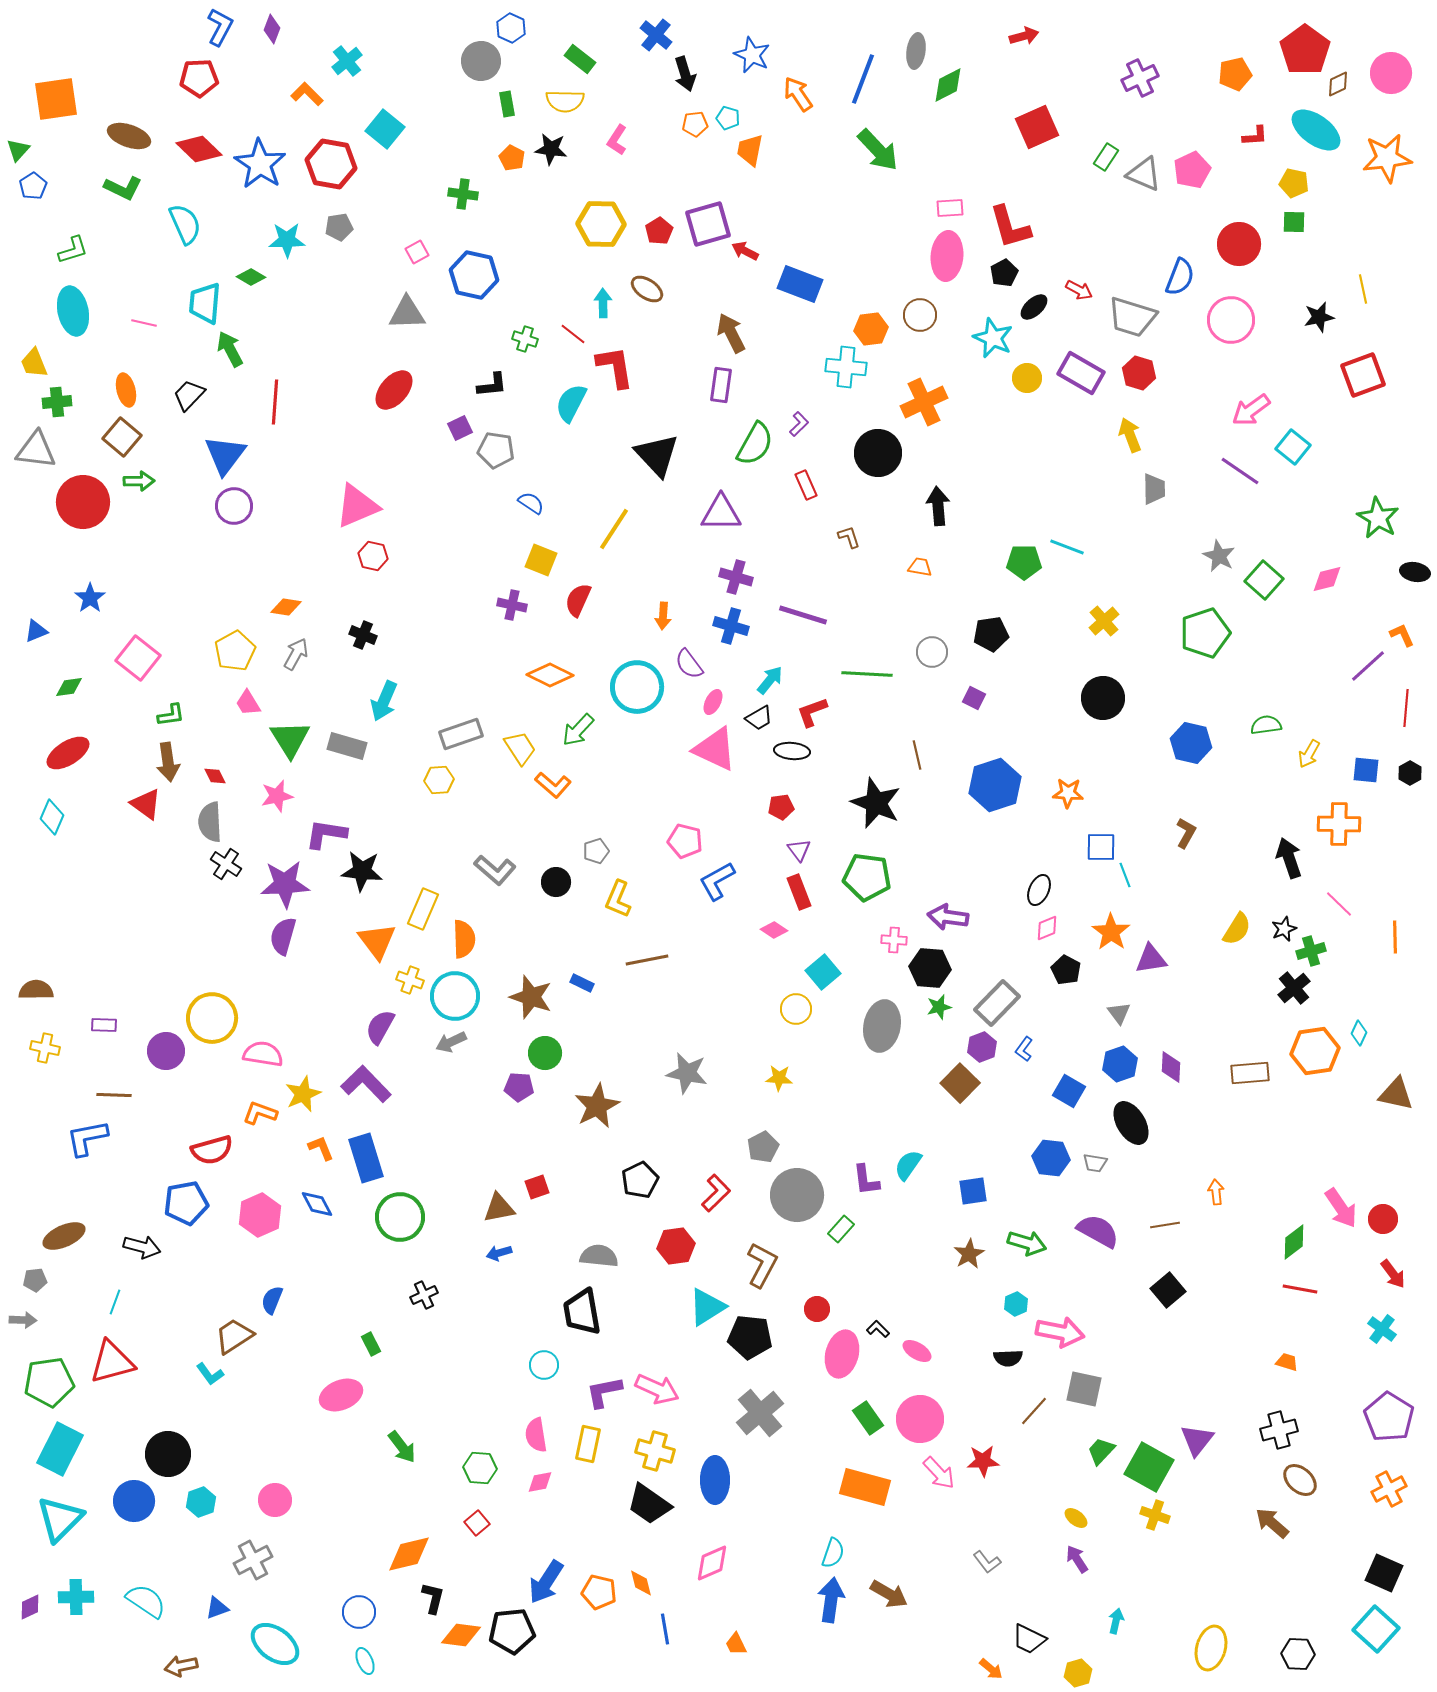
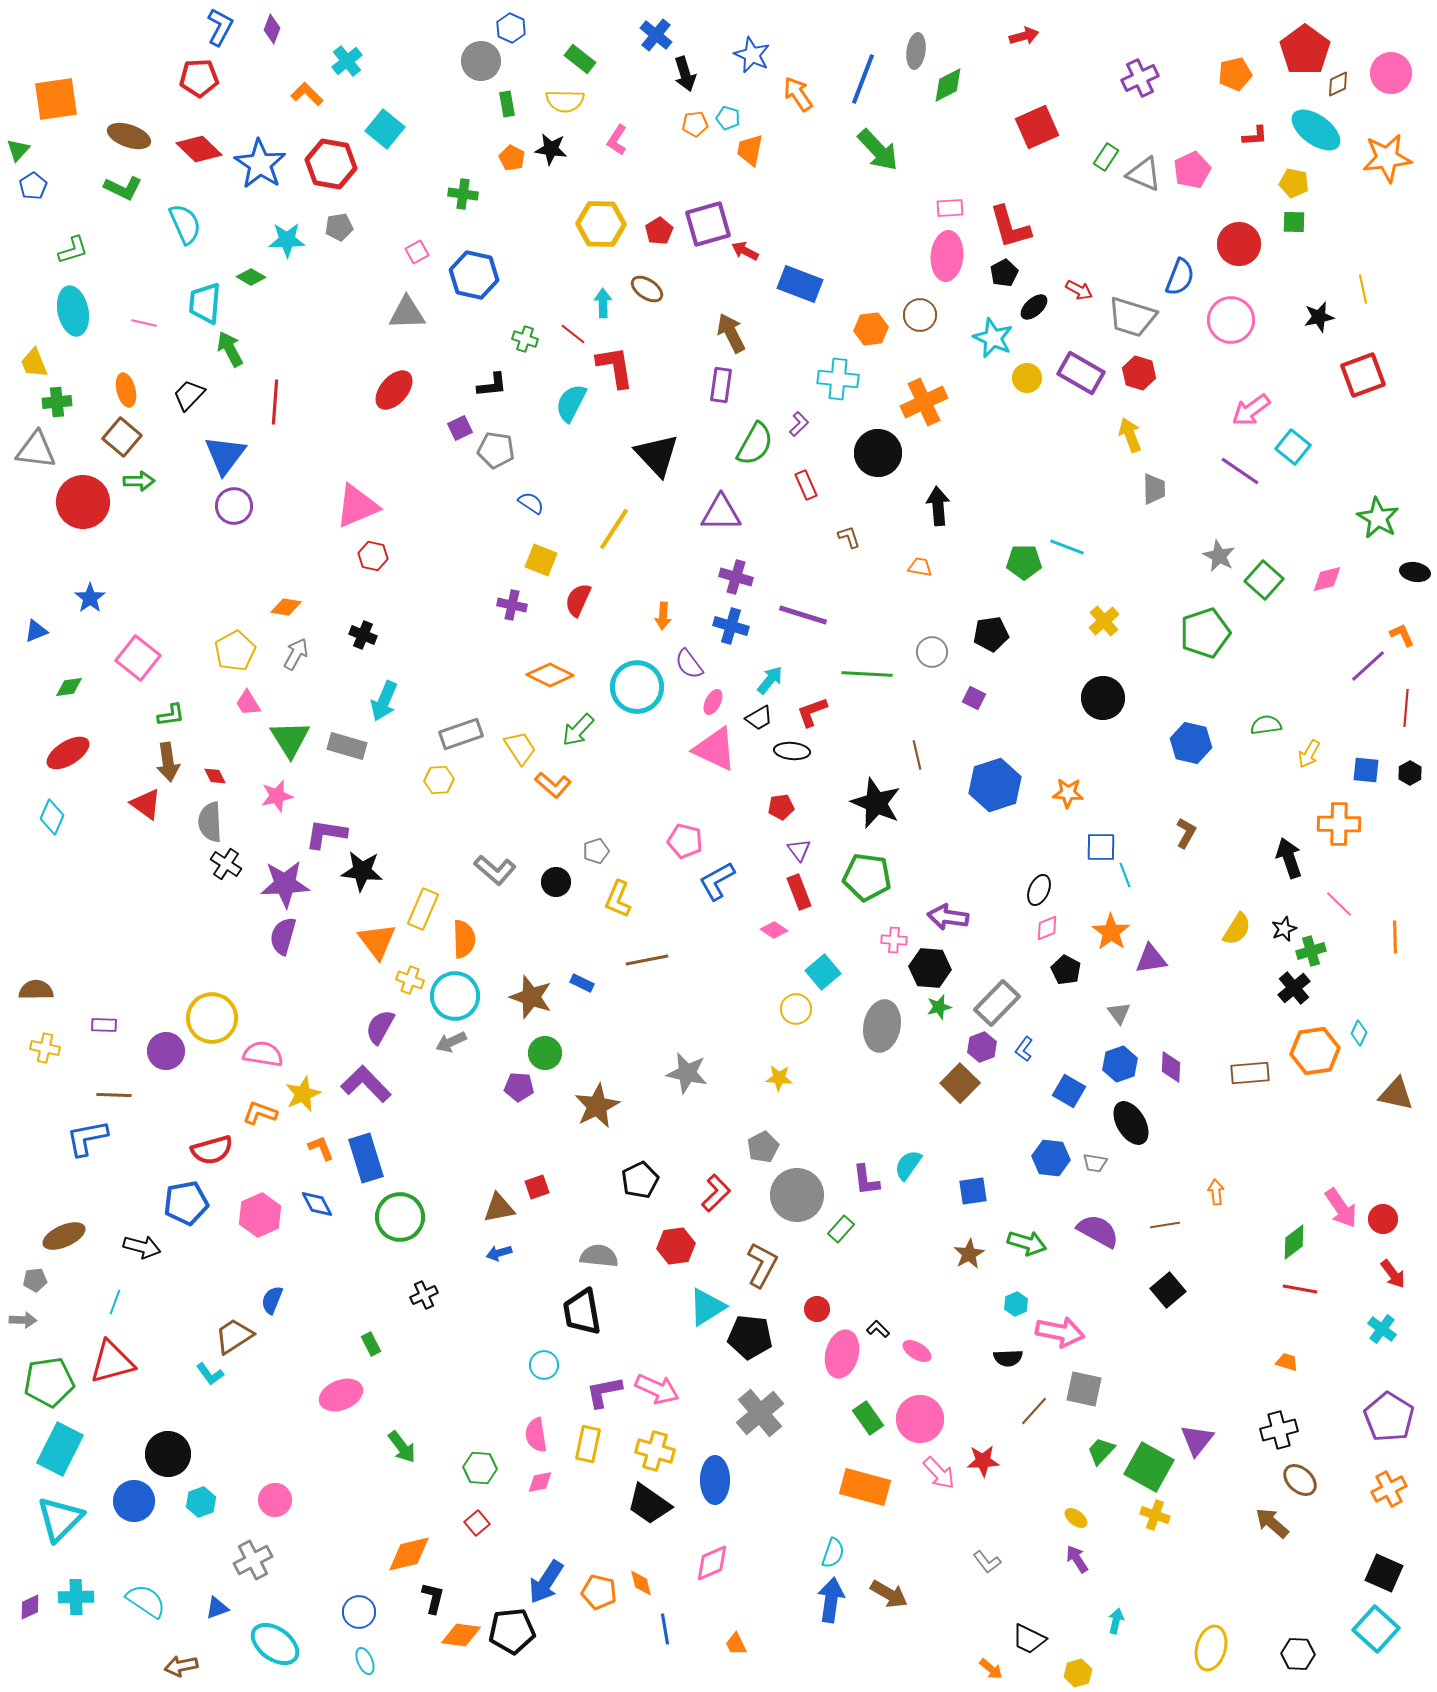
cyan cross at (846, 367): moved 8 px left, 12 px down
